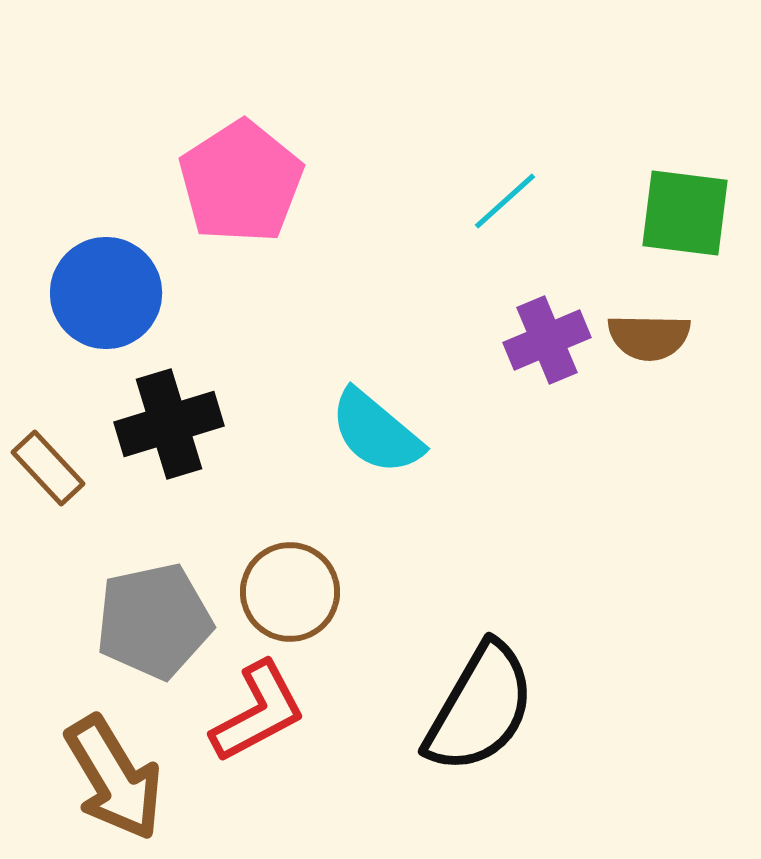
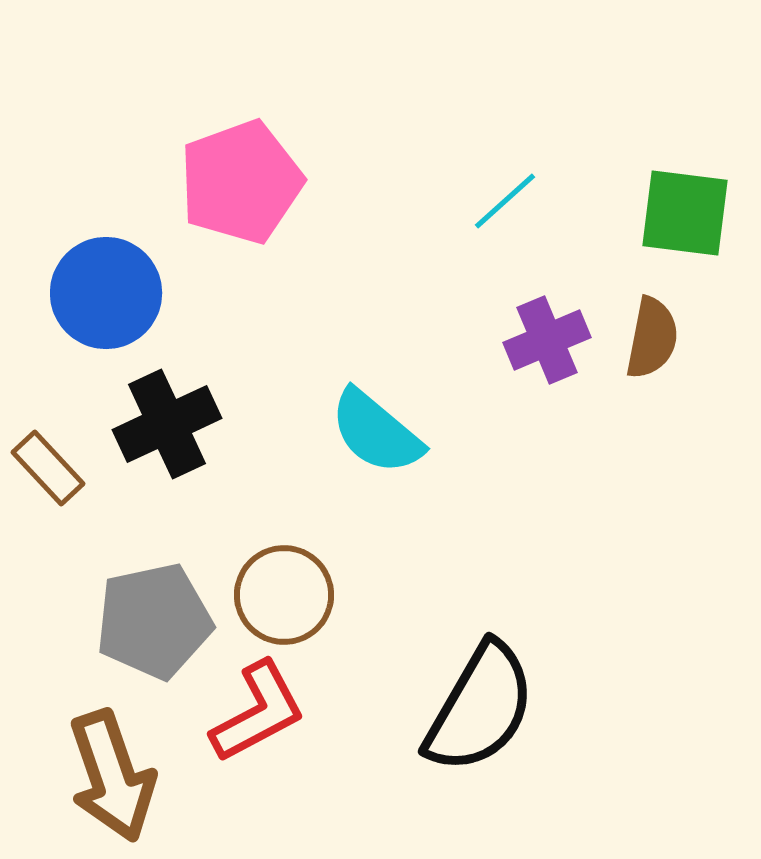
pink pentagon: rotated 13 degrees clockwise
brown semicircle: moved 3 px right, 1 px down; rotated 80 degrees counterclockwise
black cross: moved 2 px left; rotated 8 degrees counterclockwise
brown circle: moved 6 px left, 3 px down
brown arrow: moved 2 px left, 2 px up; rotated 12 degrees clockwise
